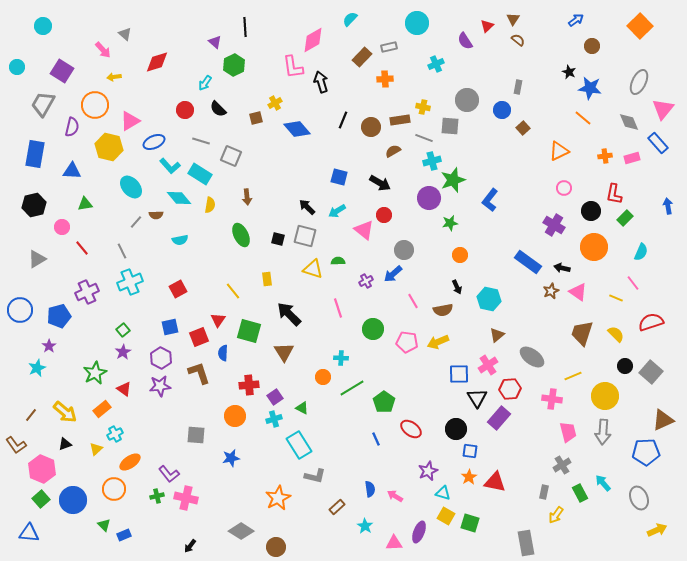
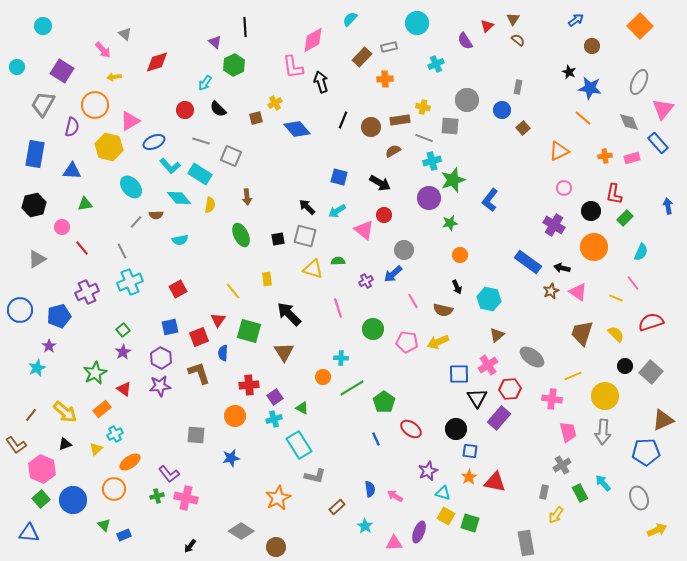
black square at (278, 239): rotated 24 degrees counterclockwise
brown semicircle at (443, 310): rotated 24 degrees clockwise
